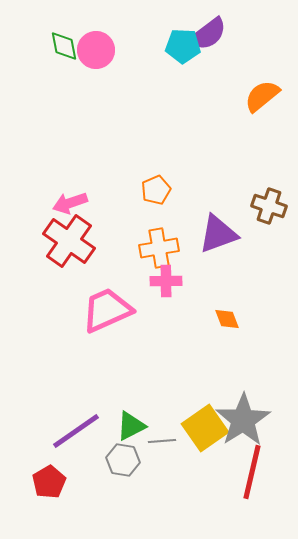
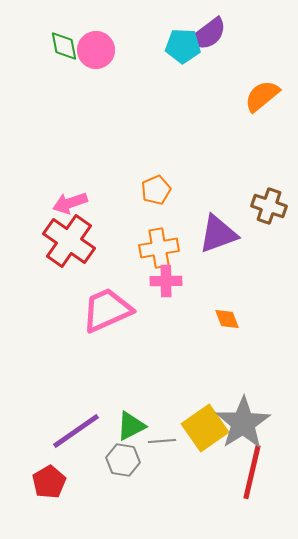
gray star: moved 3 px down
